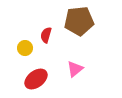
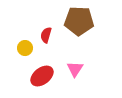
brown pentagon: rotated 8 degrees clockwise
pink triangle: rotated 18 degrees counterclockwise
red ellipse: moved 6 px right, 3 px up
